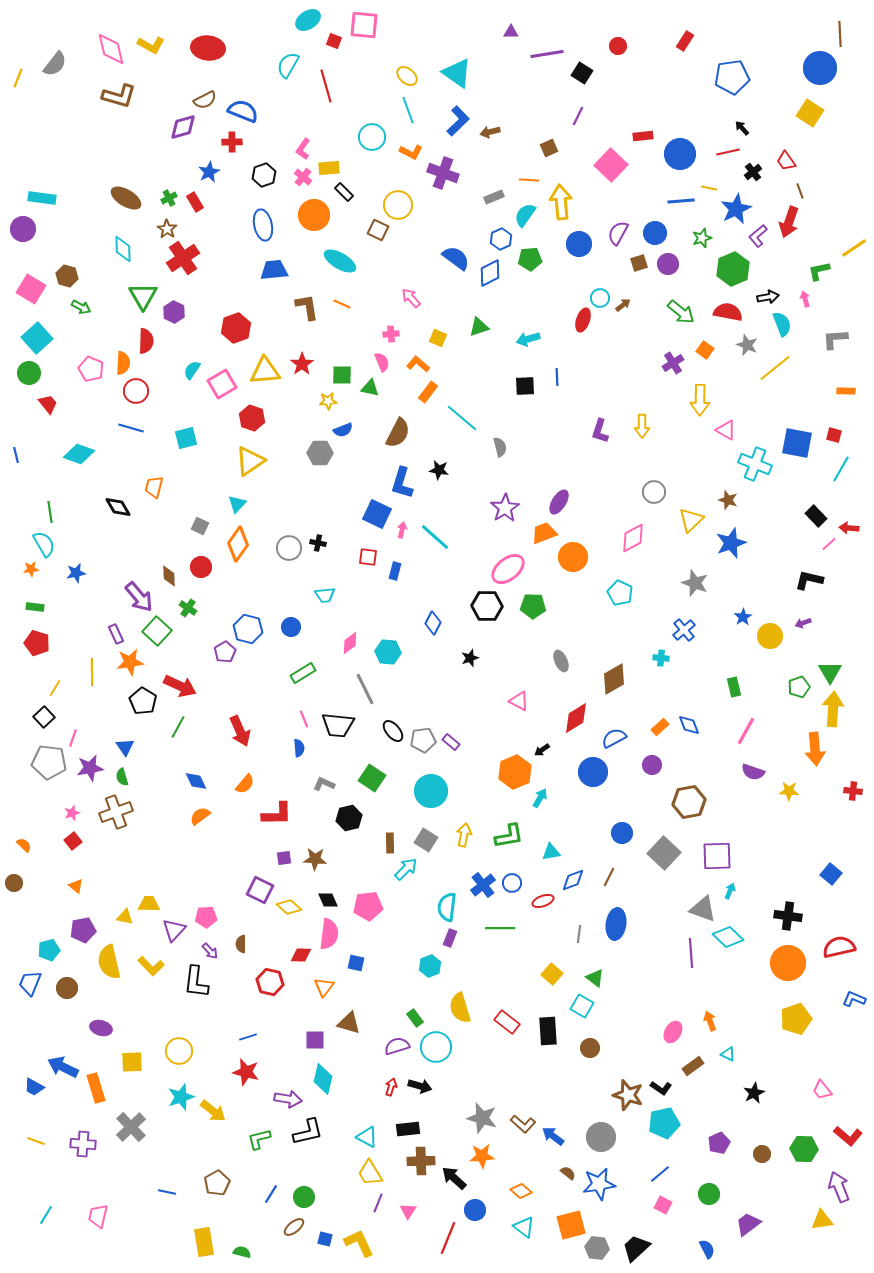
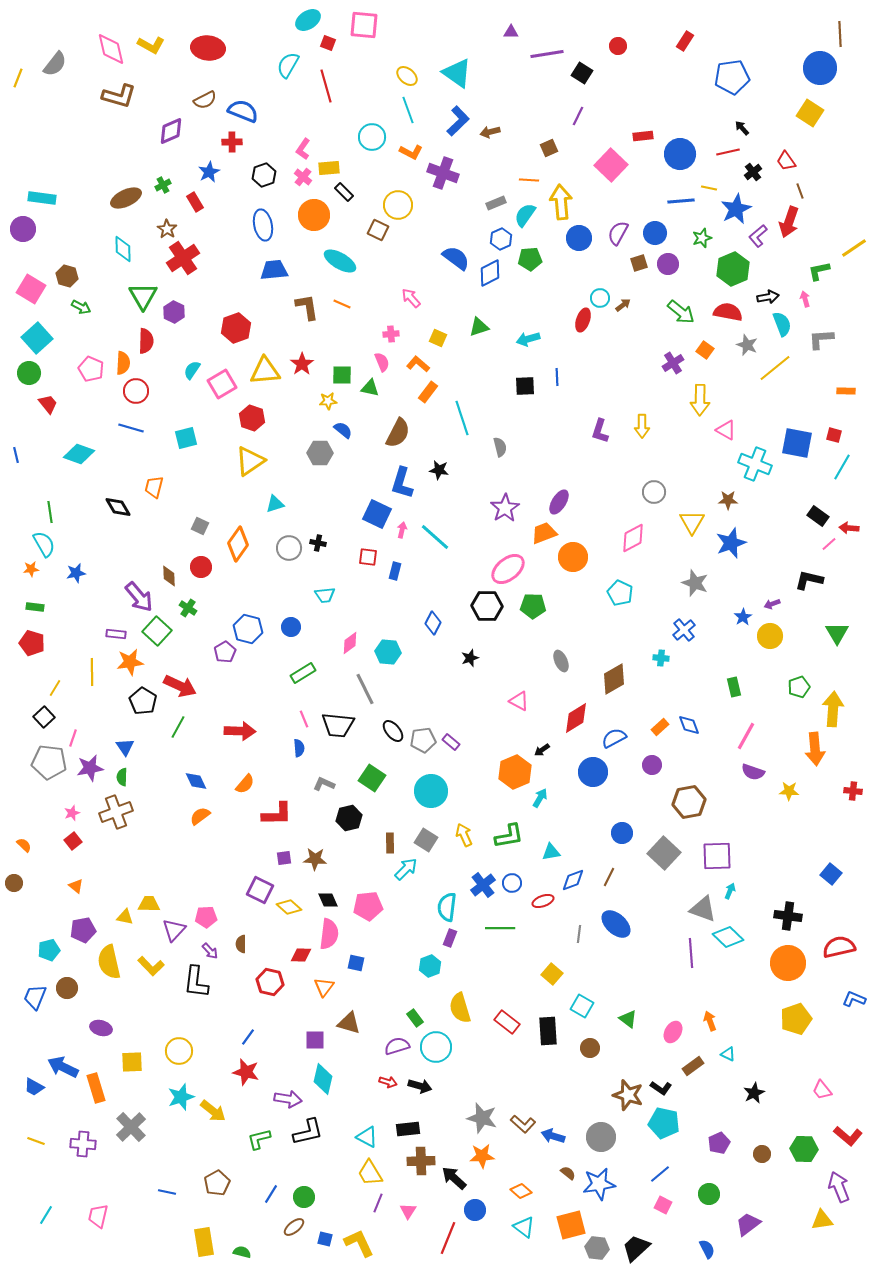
red square at (334, 41): moved 6 px left, 2 px down
purple diamond at (183, 127): moved 12 px left, 4 px down; rotated 8 degrees counterclockwise
gray rectangle at (494, 197): moved 2 px right, 6 px down
brown ellipse at (126, 198): rotated 56 degrees counterclockwise
green cross at (169, 198): moved 6 px left, 13 px up
blue circle at (579, 244): moved 6 px up
gray L-shape at (835, 339): moved 14 px left
cyan line at (462, 418): rotated 32 degrees clockwise
blue semicircle at (343, 430): rotated 120 degrees counterclockwise
cyan line at (841, 469): moved 1 px right, 2 px up
brown star at (728, 500): rotated 18 degrees counterclockwise
cyan triangle at (237, 504): moved 38 px right; rotated 30 degrees clockwise
black rectangle at (816, 516): moved 2 px right; rotated 10 degrees counterclockwise
yellow triangle at (691, 520): moved 1 px right, 2 px down; rotated 16 degrees counterclockwise
purple arrow at (803, 623): moved 31 px left, 19 px up
purple rectangle at (116, 634): rotated 60 degrees counterclockwise
red pentagon at (37, 643): moved 5 px left
green triangle at (830, 672): moved 7 px right, 39 px up
red arrow at (240, 731): rotated 64 degrees counterclockwise
pink line at (746, 731): moved 5 px down
green semicircle at (122, 777): rotated 18 degrees clockwise
yellow arrow at (464, 835): rotated 35 degrees counterclockwise
blue ellipse at (616, 924): rotated 56 degrees counterclockwise
green triangle at (595, 978): moved 33 px right, 41 px down
blue trapezoid at (30, 983): moved 5 px right, 14 px down
blue line at (248, 1037): rotated 36 degrees counterclockwise
red arrow at (391, 1087): moved 3 px left, 5 px up; rotated 90 degrees clockwise
cyan pentagon at (664, 1123): rotated 24 degrees clockwise
blue arrow at (553, 1136): rotated 20 degrees counterclockwise
